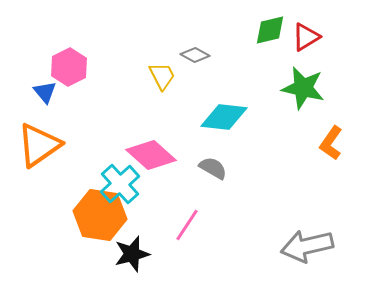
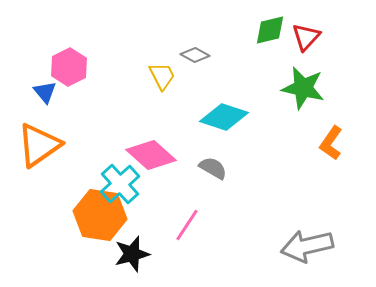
red triangle: rotated 16 degrees counterclockwise
cyan diamond: rotated 12 degrees clockwise
